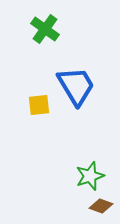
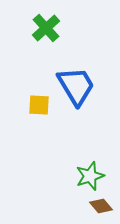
green cross: moved 1 px right, 1 px up; rotated 12 degrees clockwise
yellow square: rotated 10 degrees clockwise
brown diamond: rotated 30 degrees clockwise
